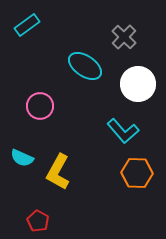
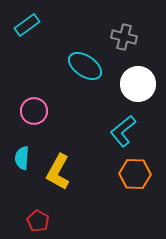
gray cross: rotated 30 degrees counterclockwise
pink circle: moved 6 px left, 5 px down
cyan L-shape: rotated 92 degrees clockwise
cyan semicircle: rotated 70 degrees clockwise
orange hexagon: moved 2 px left, 1 px down
